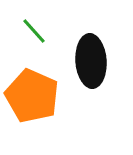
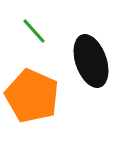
black ellipse: rotated 15 degrees counterclockwise
